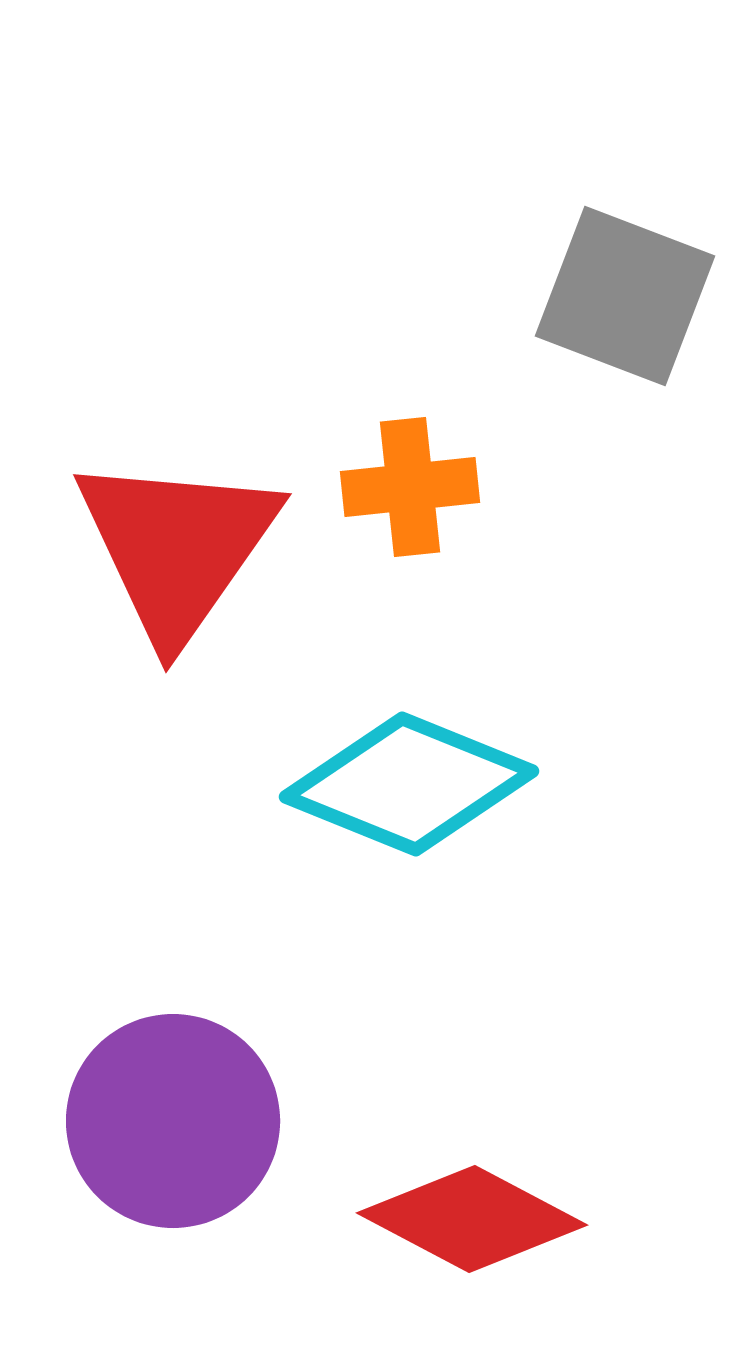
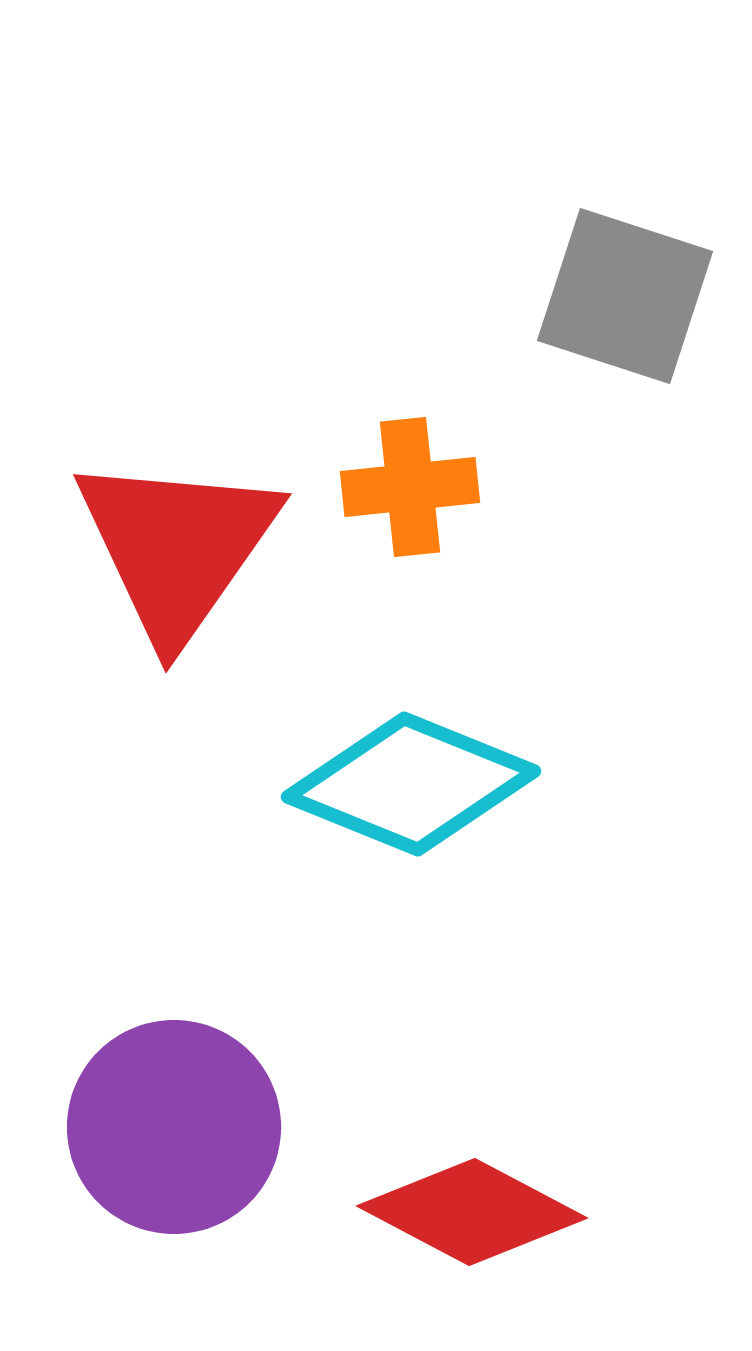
gray square: rotated 3 degrees counterclockwise
cyan diamond: moved 2 px right
purple circle: moved 1 px right, 6 px down
red diamond: moved 7 px up
